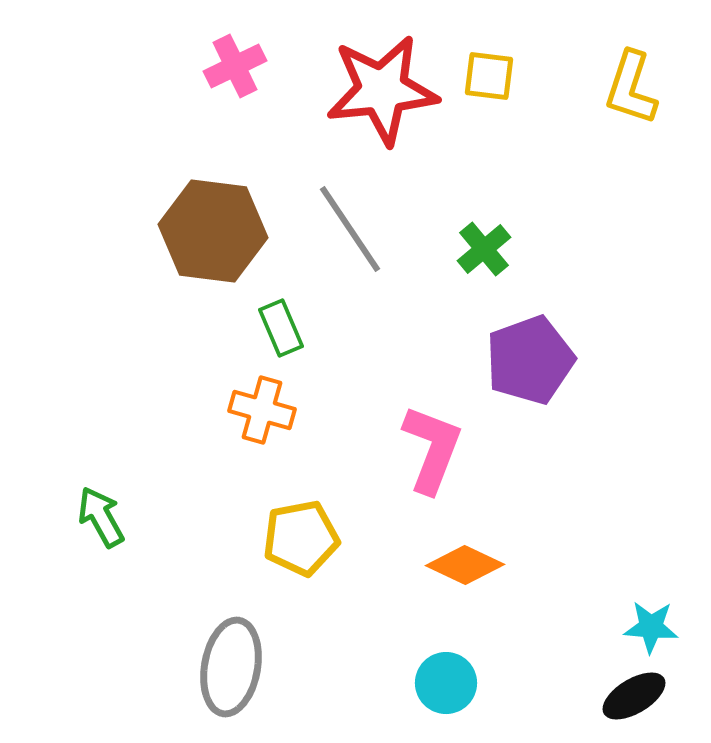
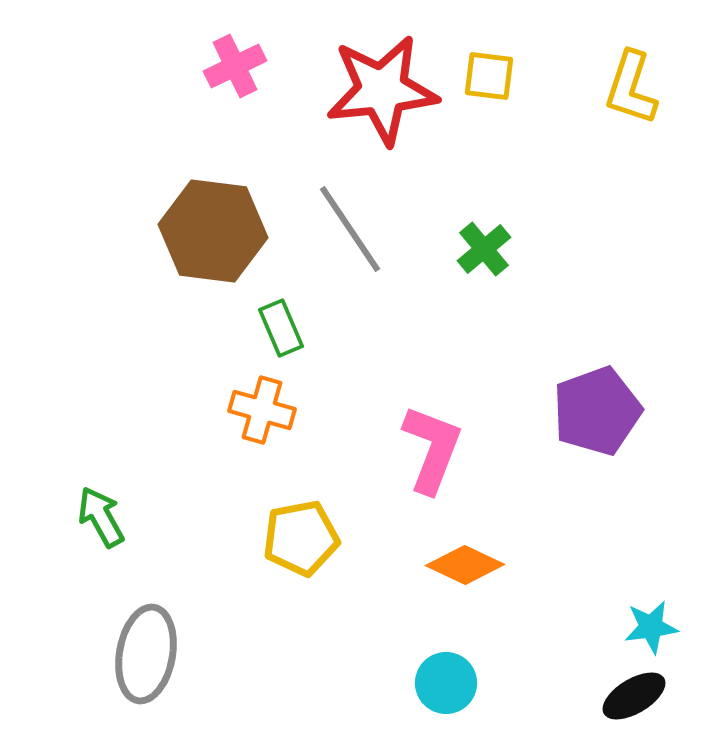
purple pentagon: moved 67 px right, 51 px down
cyan star: rotated 12 degrees counterclockwise
gray ellipse: moved 85 px left, 13 px up
